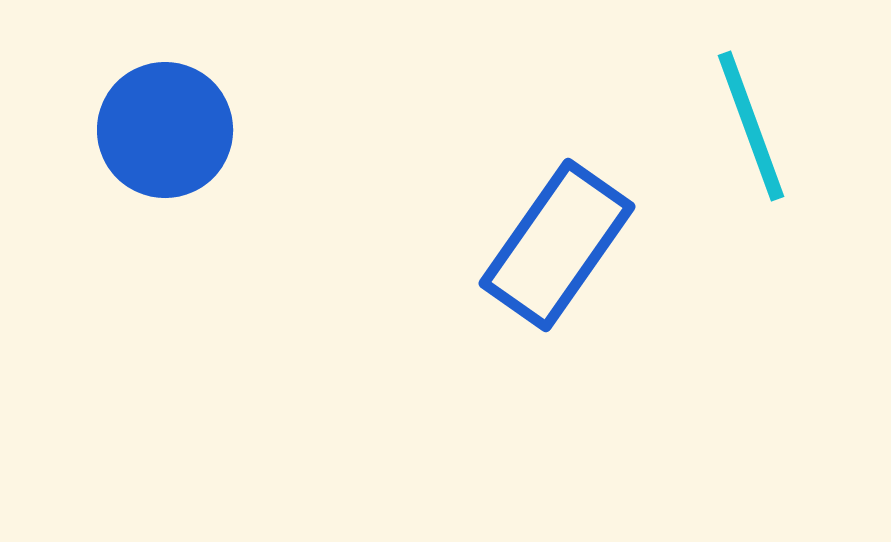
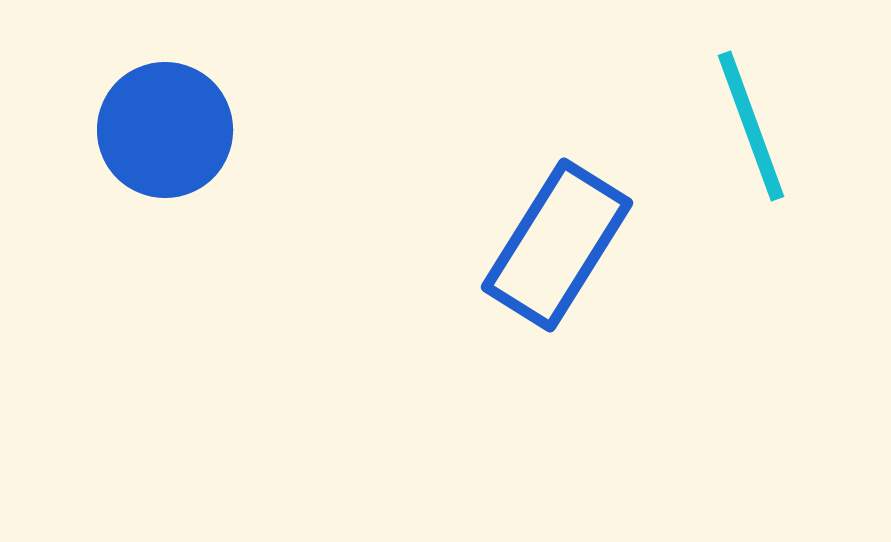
blue rectangle: rotated 3 degrees counterclockwise
